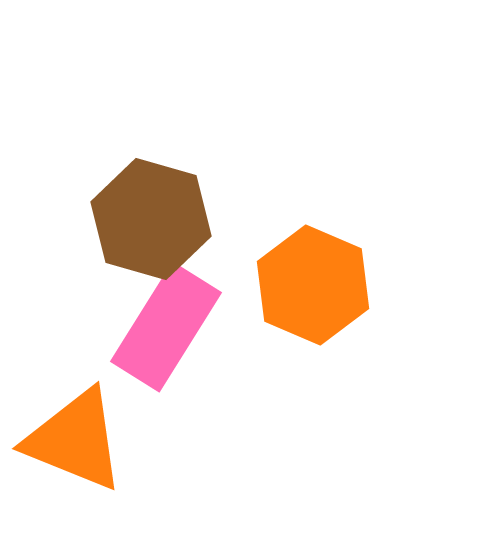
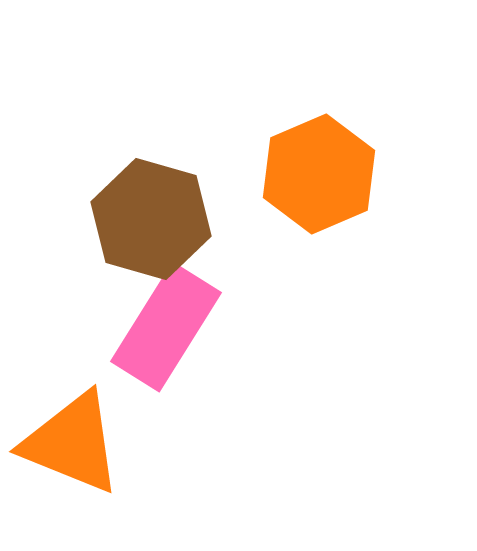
orange hexagon: moved 6 px right, 111 px up; rotated 14 degrees clockwise
orange triangle: moved 3 px left, 3 px down
